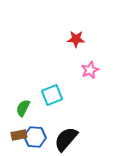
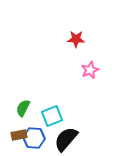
cyan square: moved 21 px down
blue hexagon: moved 1 px left, 1 px down
